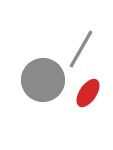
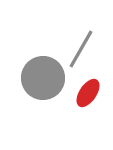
gray circle: moved 2 px up
